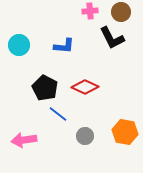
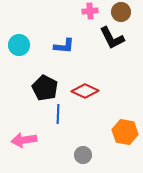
red diamond: moved 4 px down
blue line: rotated 54 degrees clockwise
gray circle: moved 2 px left, 19 px down
